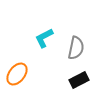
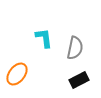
cyan L-shape: rotated 110 degrees clockwise
gray semicircle: moved 1 px left
